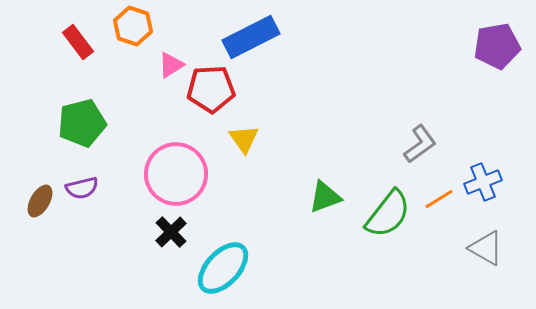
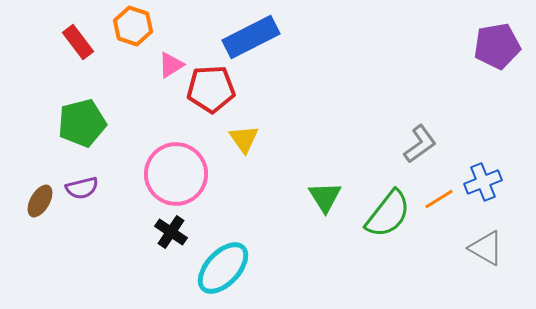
green triangle: rotated 42 degrees counterclockwise
black cross: rotated 12 degrees counterclockwise
